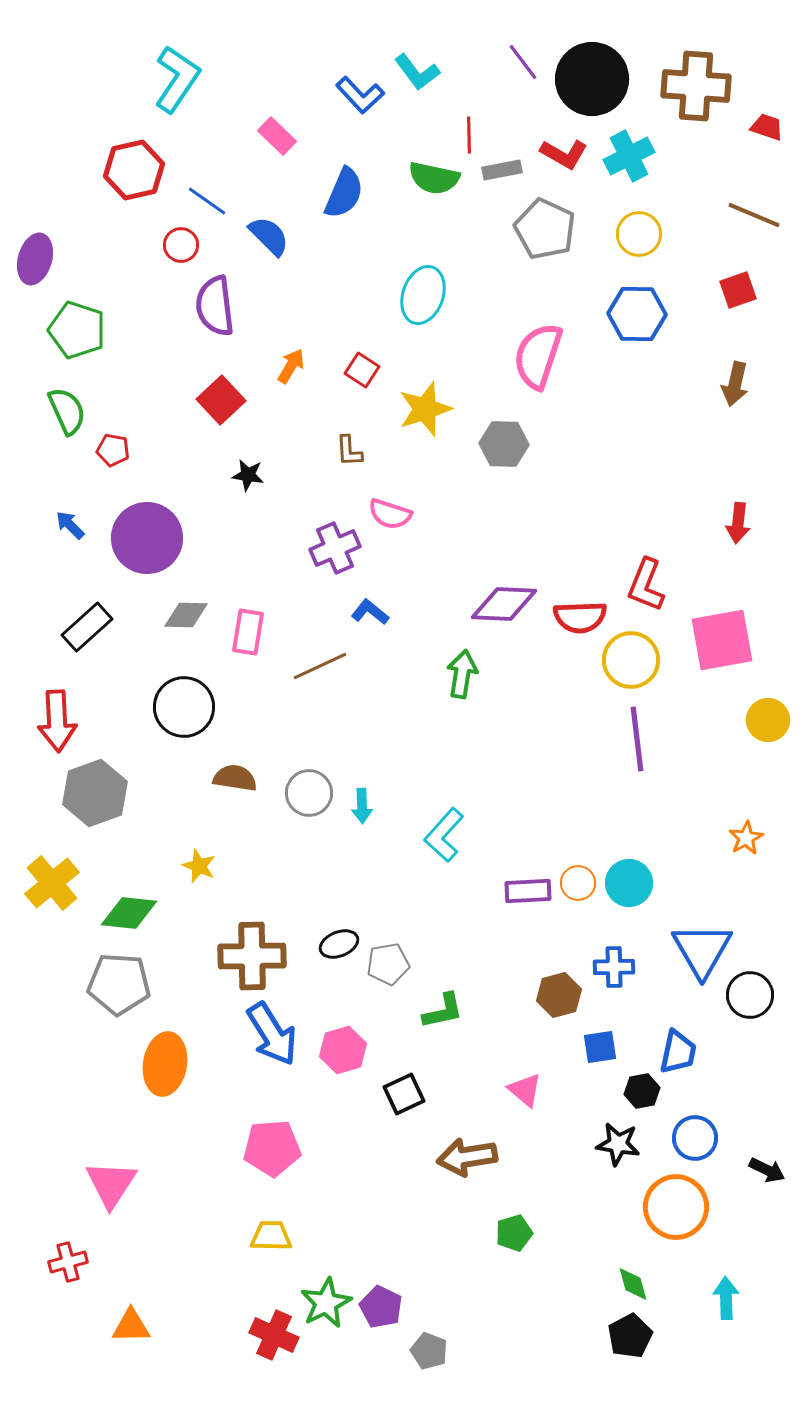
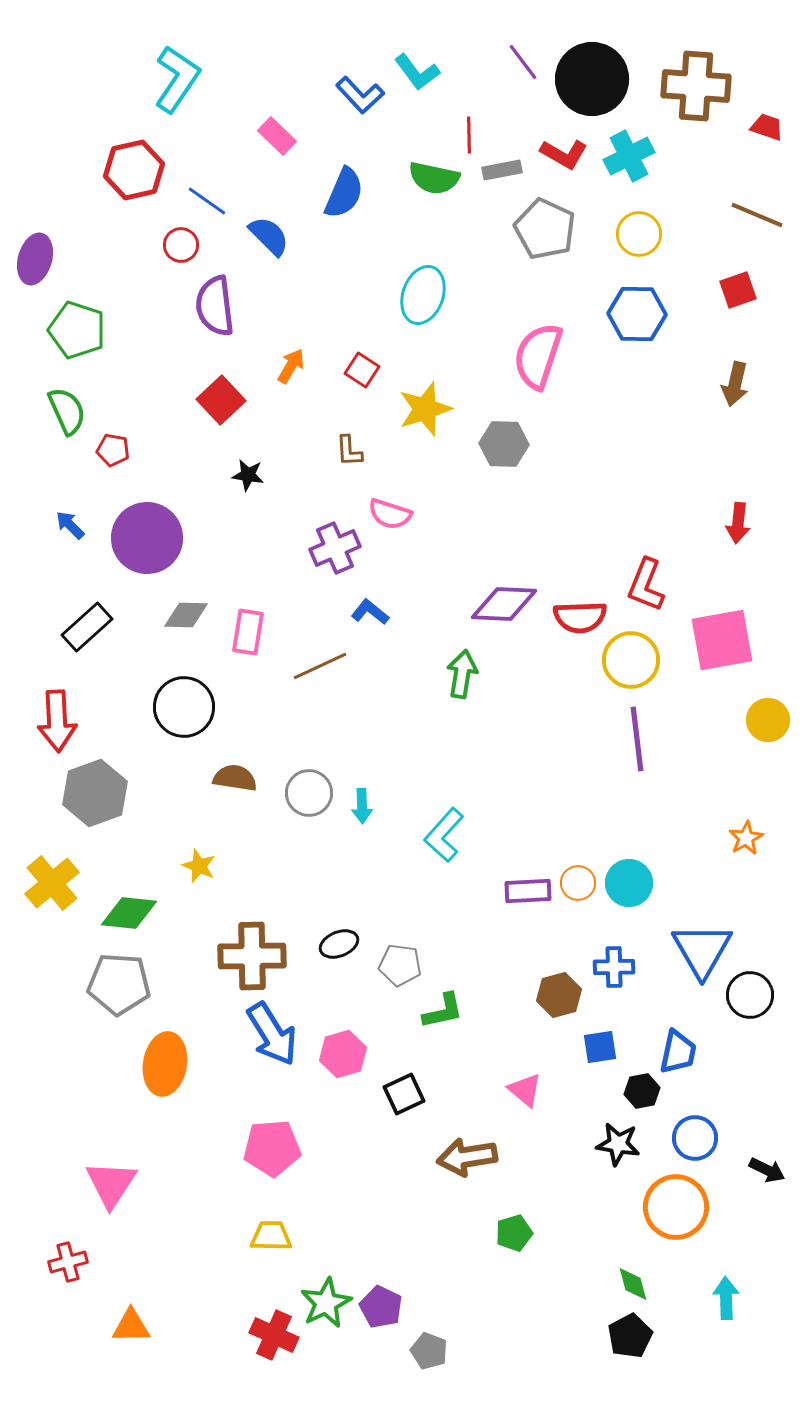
brown line at (754, 215): moved 3 px right
gray pentagon at (388, 964): moved 12 px right, 1 px down; rotated 18 degrees clockwise
pink hexagon at (343, 1050): moved 4 px down
